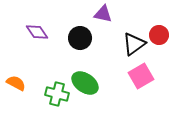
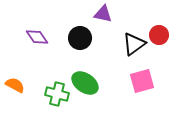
purple diamond: moved 5 px down
pink square: moved 1 px right, 5 px down; rotated 15 degrees clockwise
orange semicircle: moved 1 px left, 2 px down
